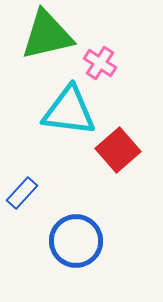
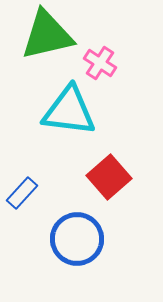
red square: moved 9 px left, 27 px down
blue circle: moved 1 px right, 2 px up
